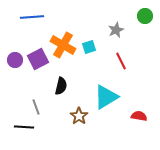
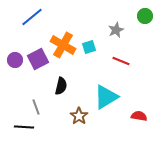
blue line: rotated 35 degrees counterclockwise
red line: rotated 42 degrees counterclockwise
